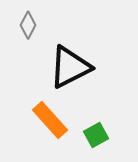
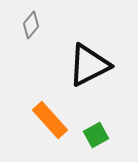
gray diamond: moved 3 px right; rotated 12 degrees clockwise
black triangle: moved 19 px right, 2 px up
